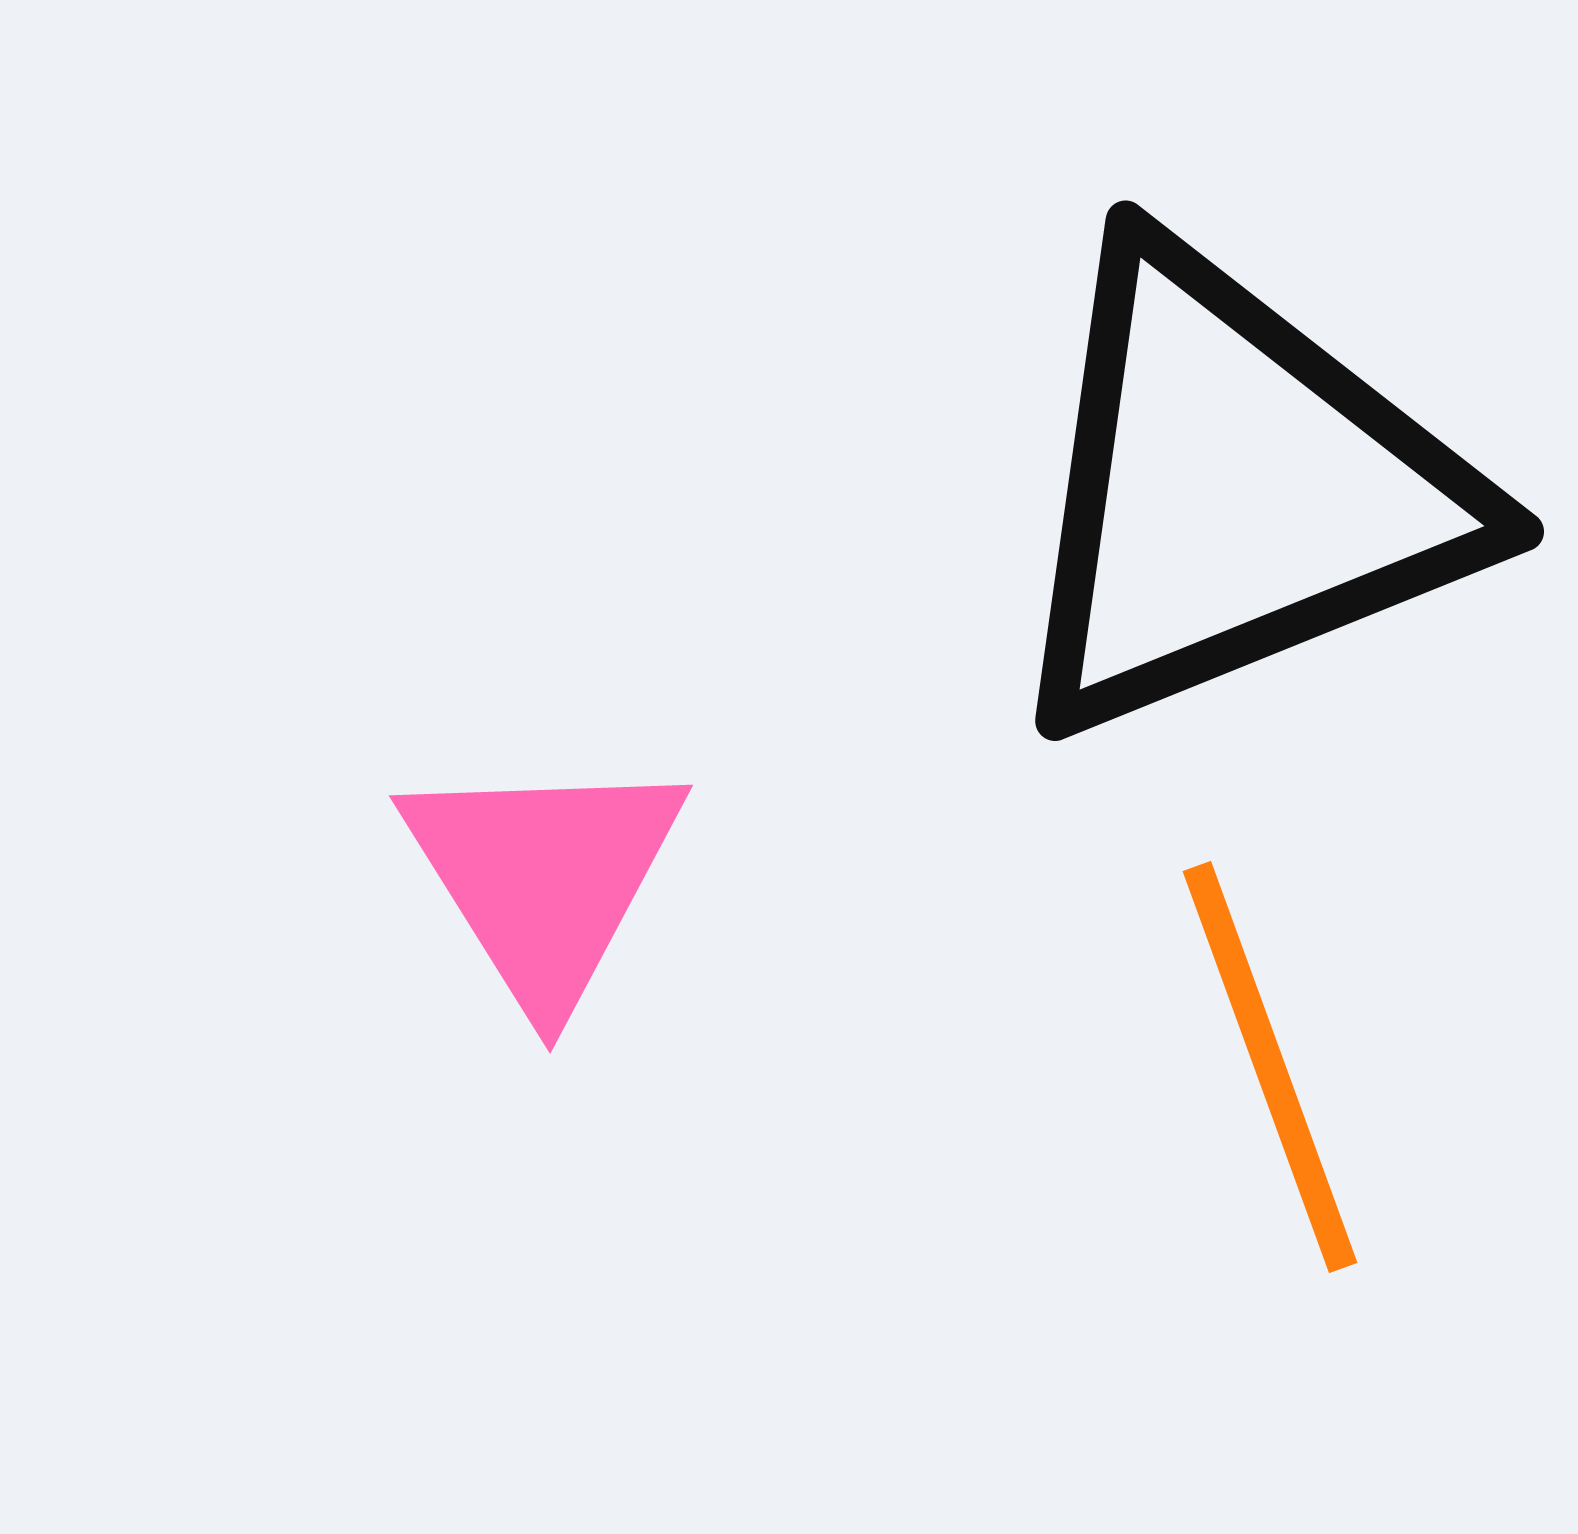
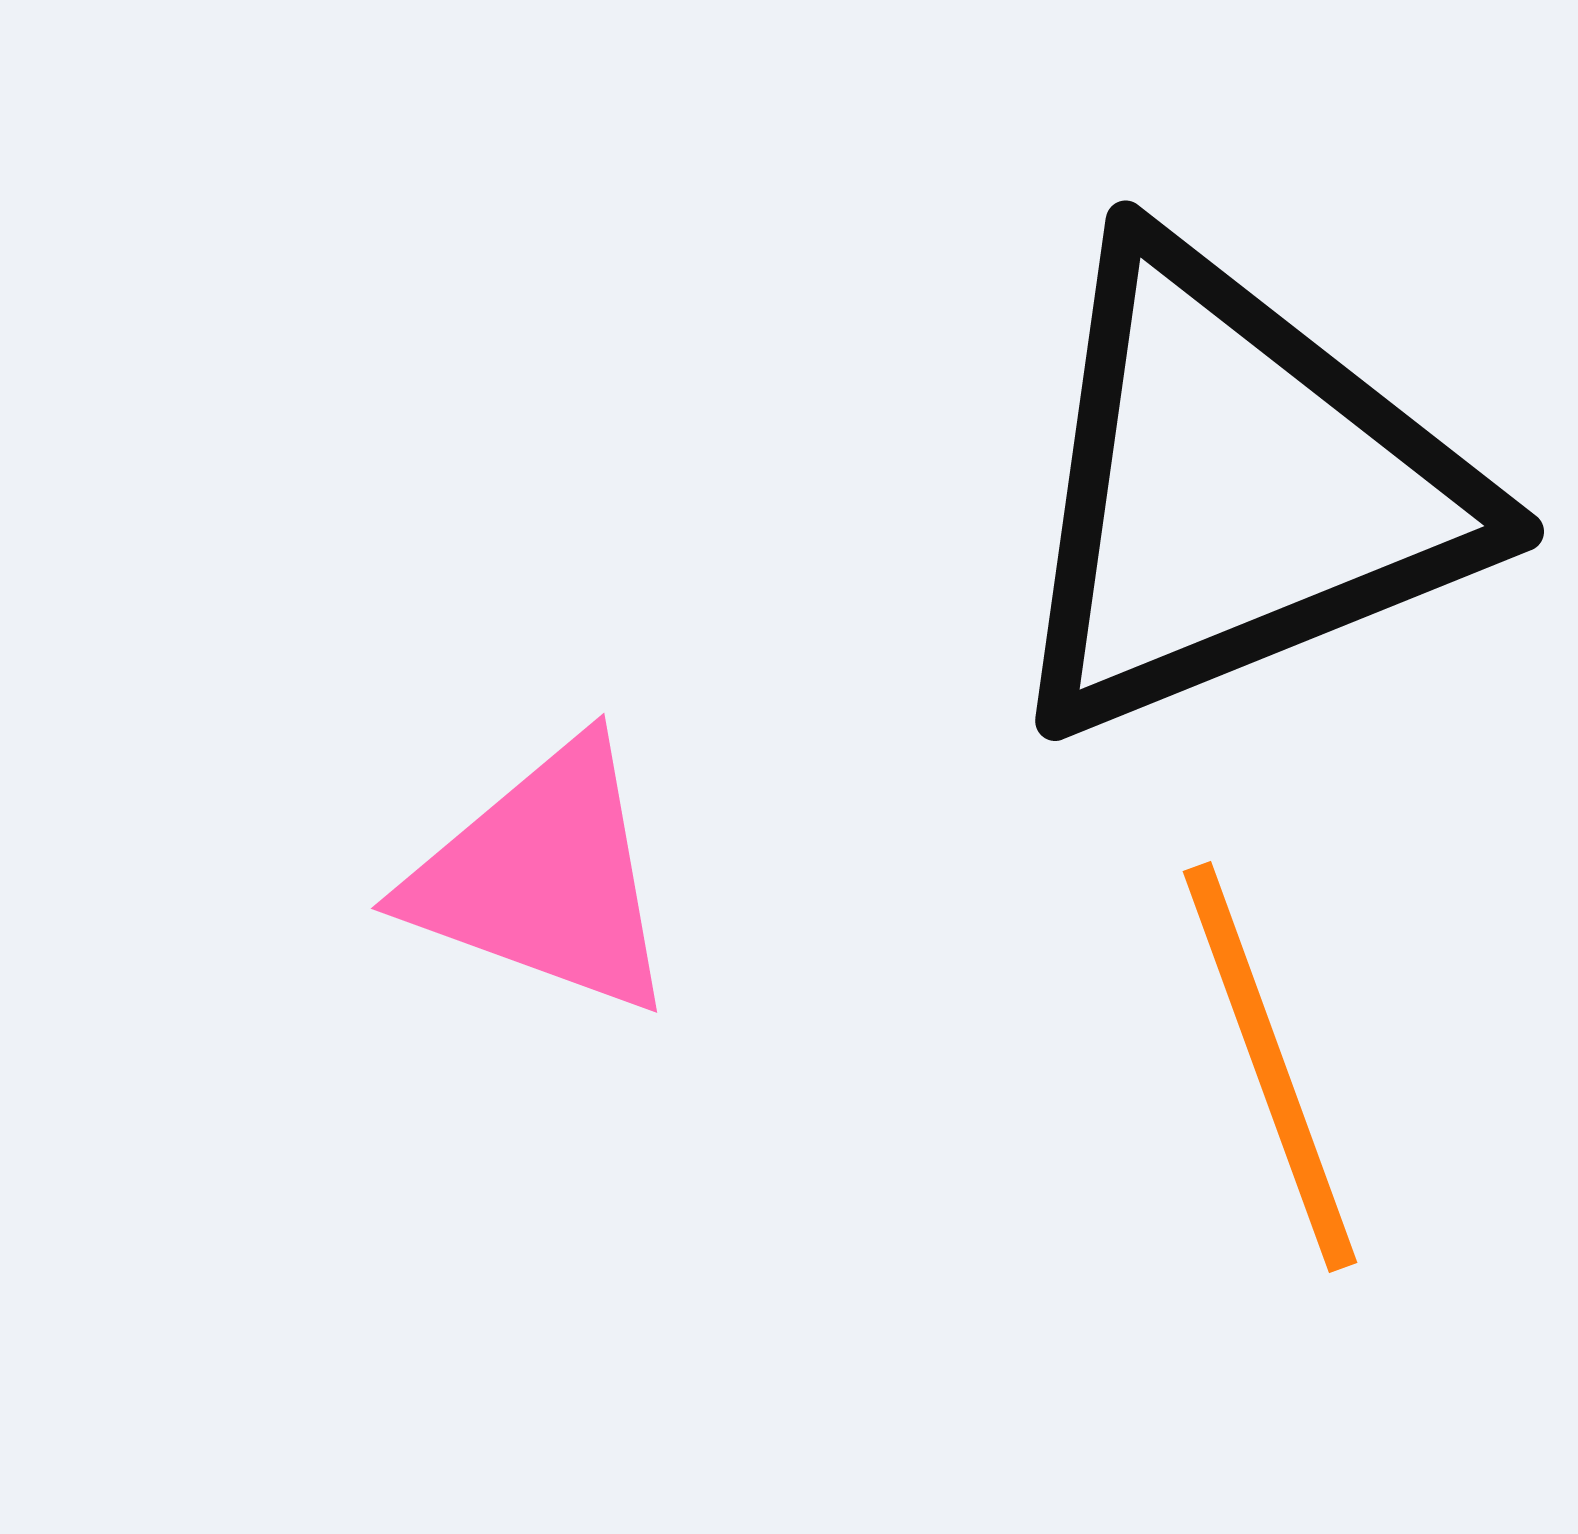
pink triangle: rotated 38 degrees counterclockwise
